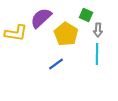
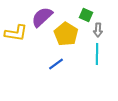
purple semicircle: moved 1 px right, 1 px up
